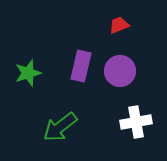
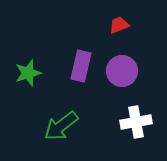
purple circle: moved 2 px right
green arrow: moved 1 px right, 1 px up
